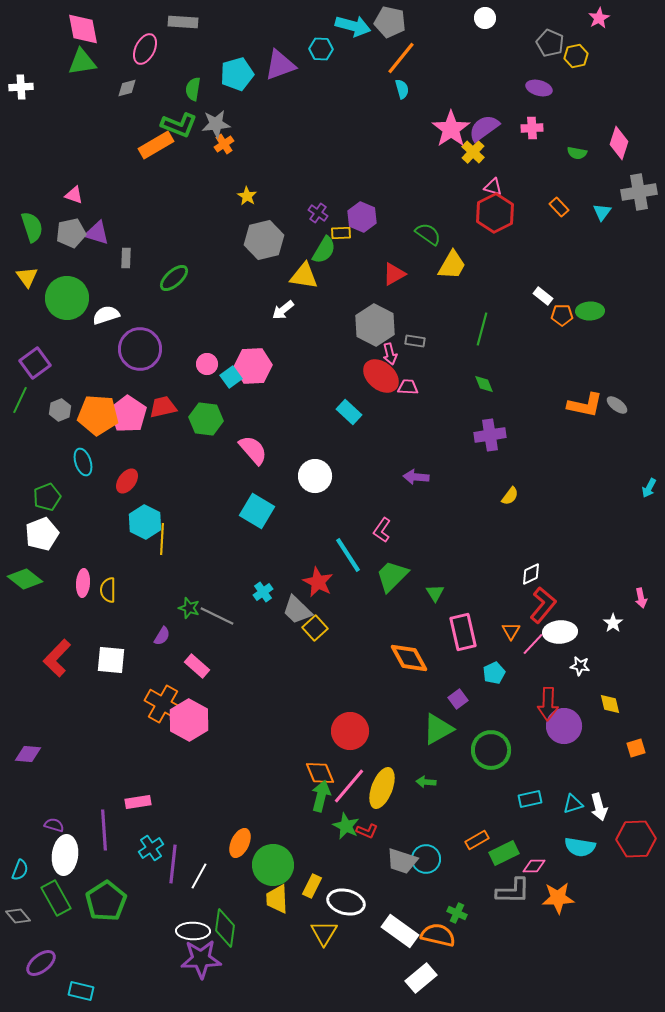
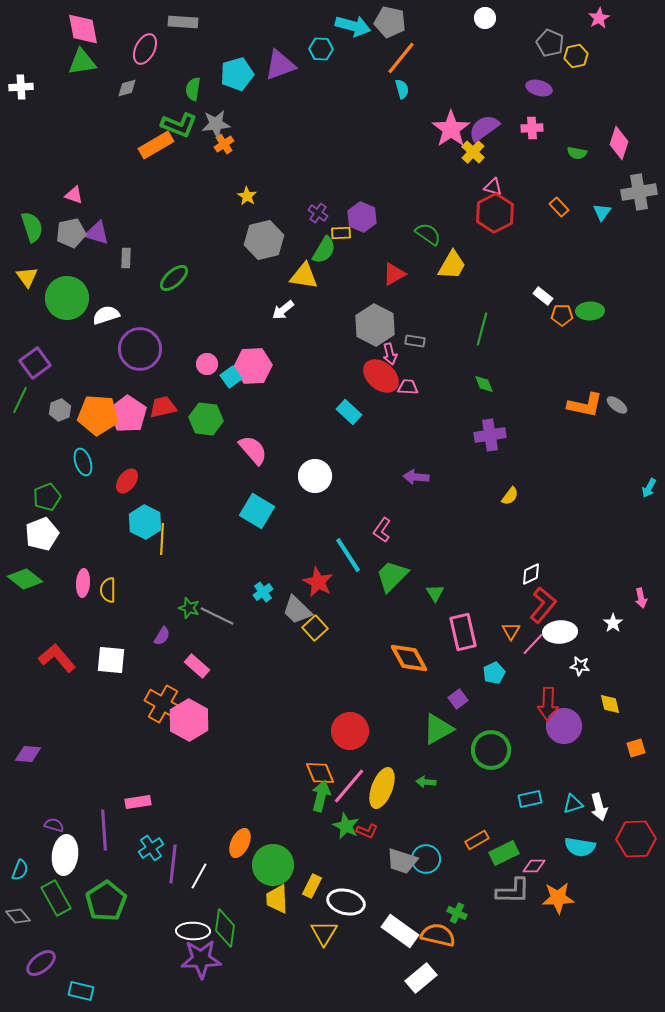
red L-shape at (57, 658): rotated 96 degrees clockwise
